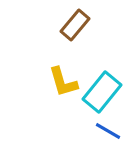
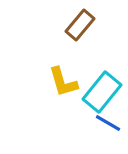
brown rectangle: moved 5 px right
blue line: moved 8 px up
